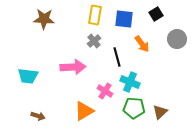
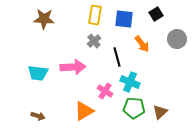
cyan trapezoid: moved 10 px right, 3 px up
